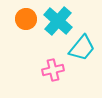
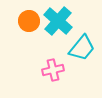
orange circle: moved 3 px right, 2 px down
